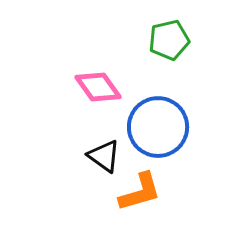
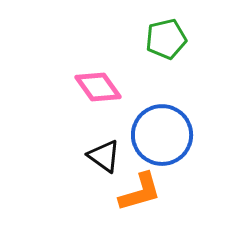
green pentagon: moved 3 px left, 1 px up
blue circle: moved 4 px right, 8 px down
